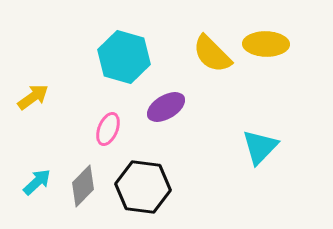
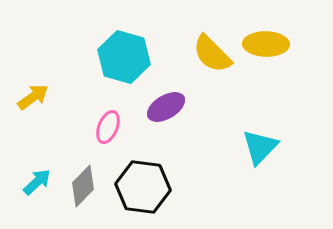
pink ellipse: moved 2 px up
